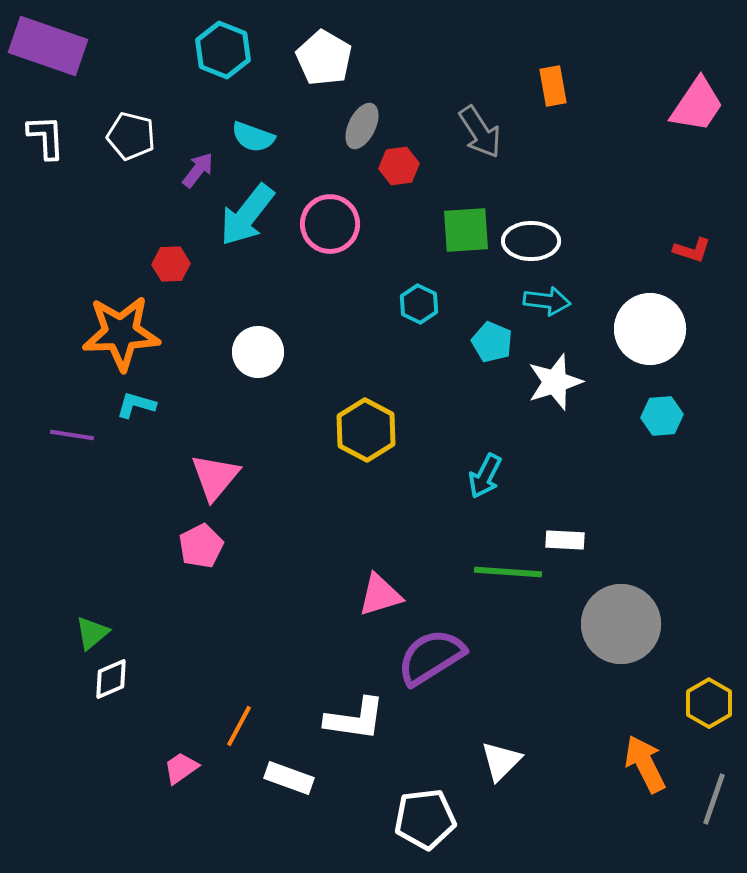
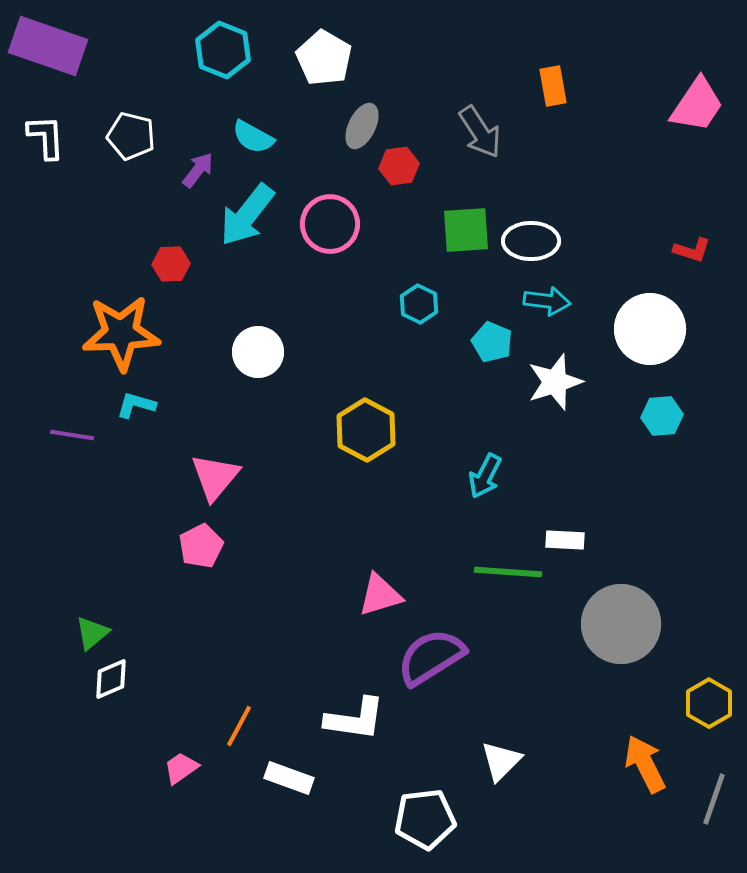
cyan semicircle at (253, 137): rotated 9 degrees clockwise
